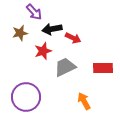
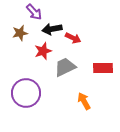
purple circle: moved 4 px up
